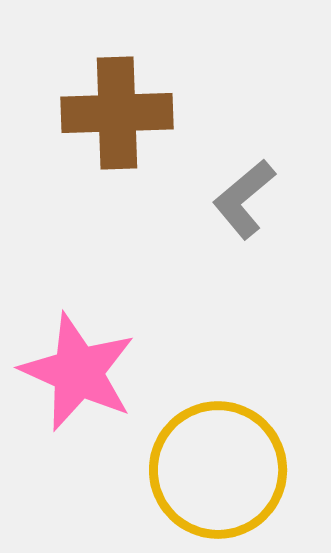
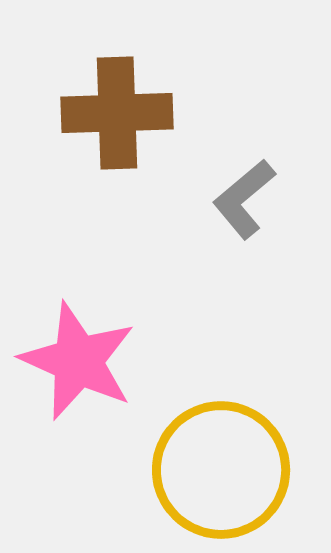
pink star: moved 11 px up
yellow circle: moved 3 px right
